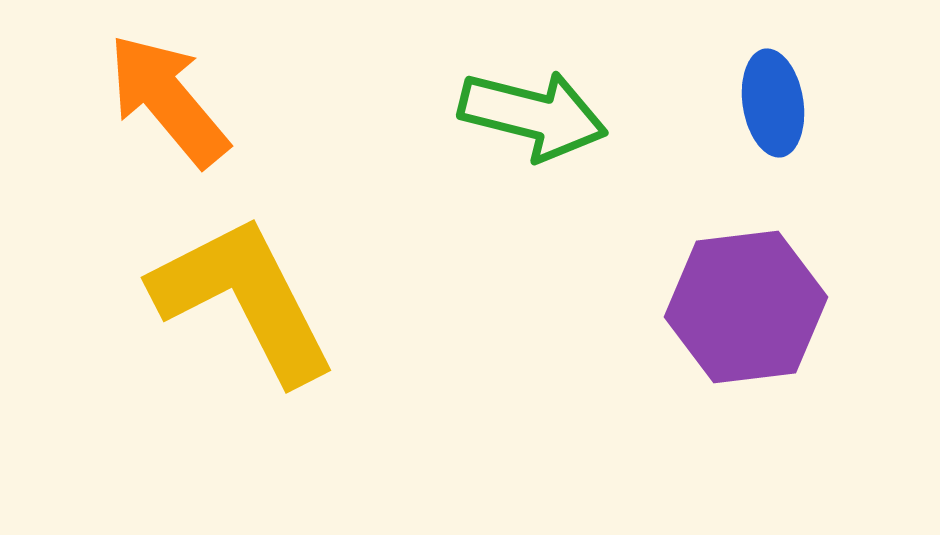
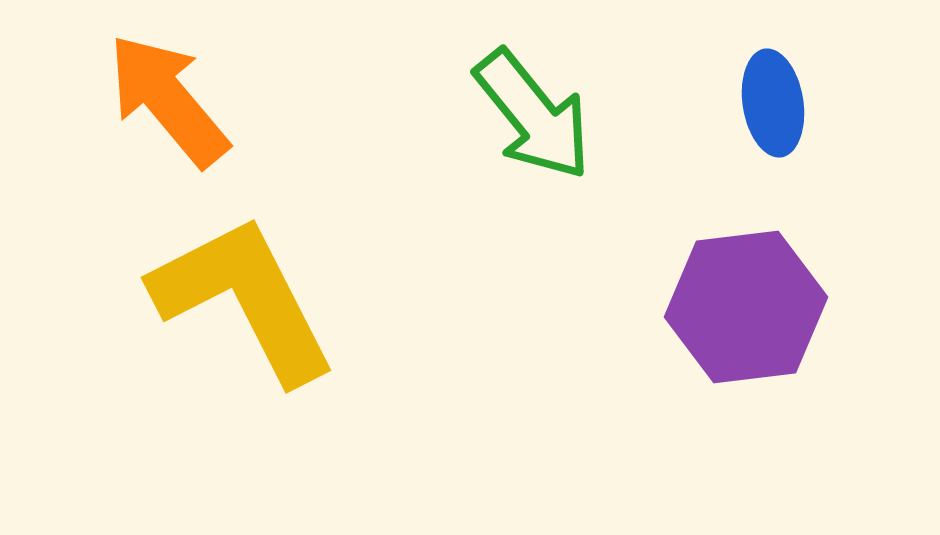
green arrow: rotated 37 degrees clockwise
